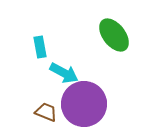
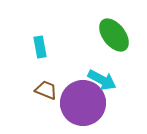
cyan arrow: moved 38 px right, 7 px down
purple circle: moved 1 px left, 1 px up
brown trapezoid: moved 22 px up
